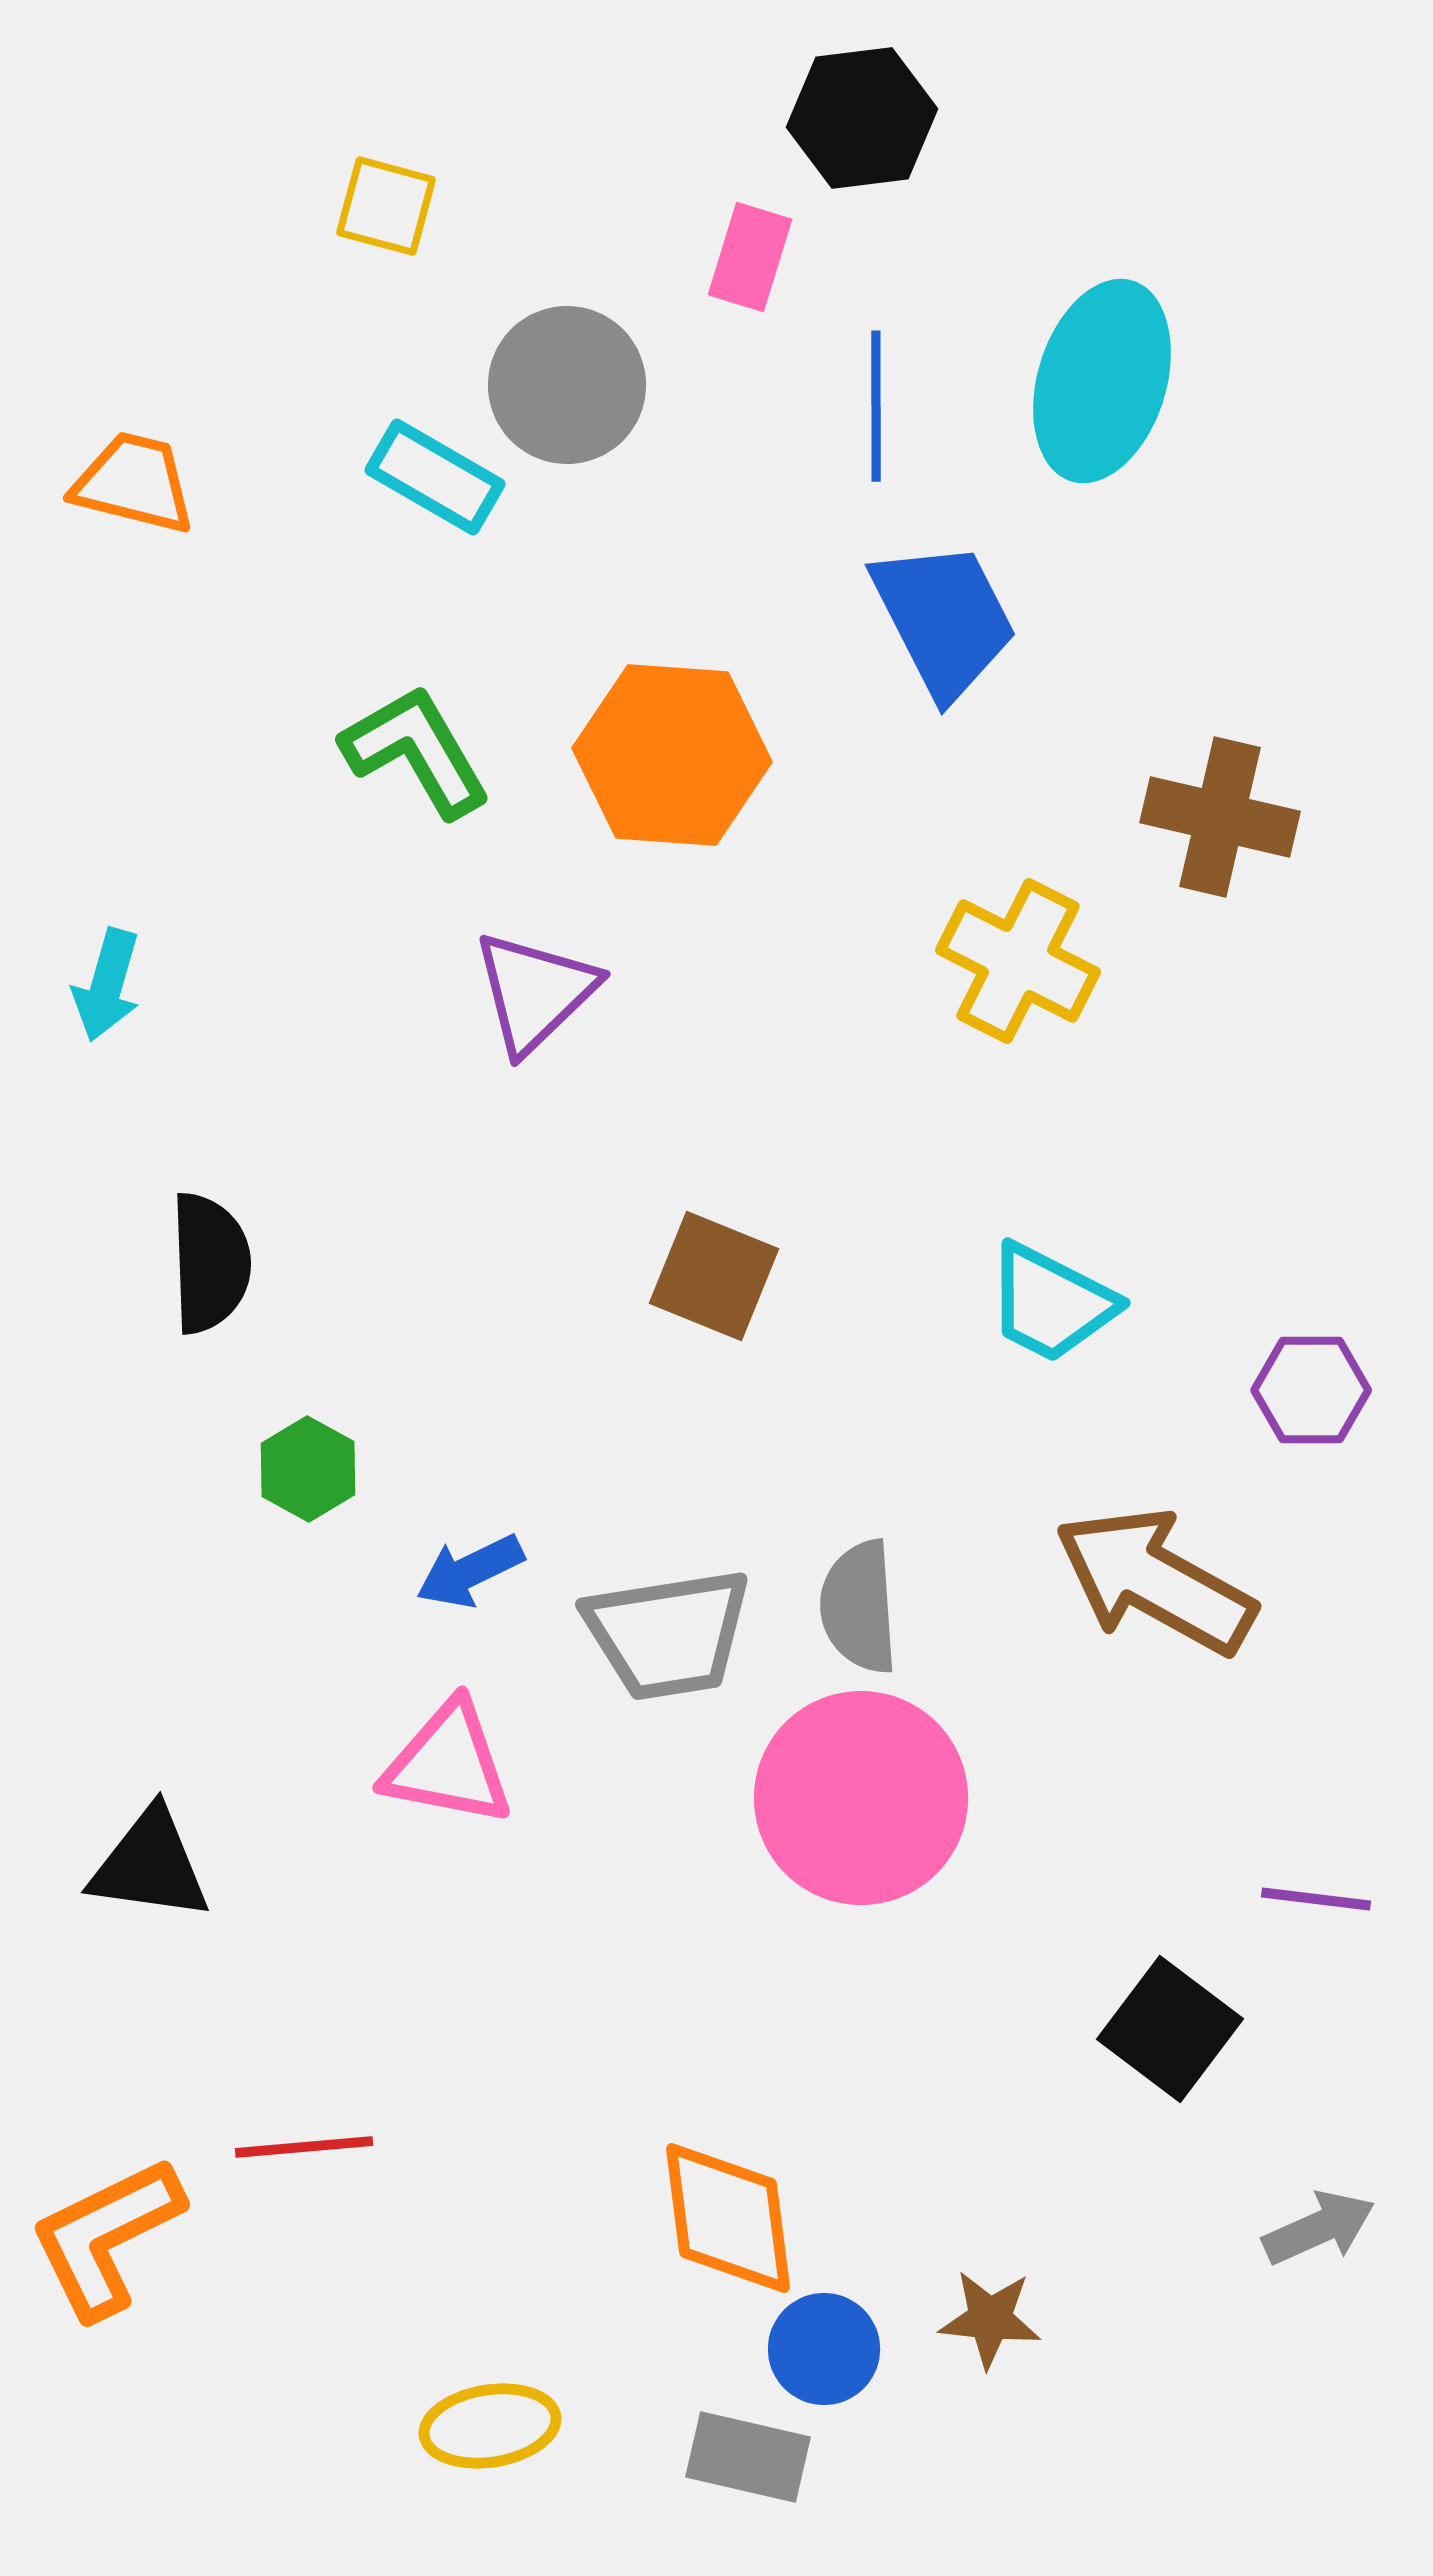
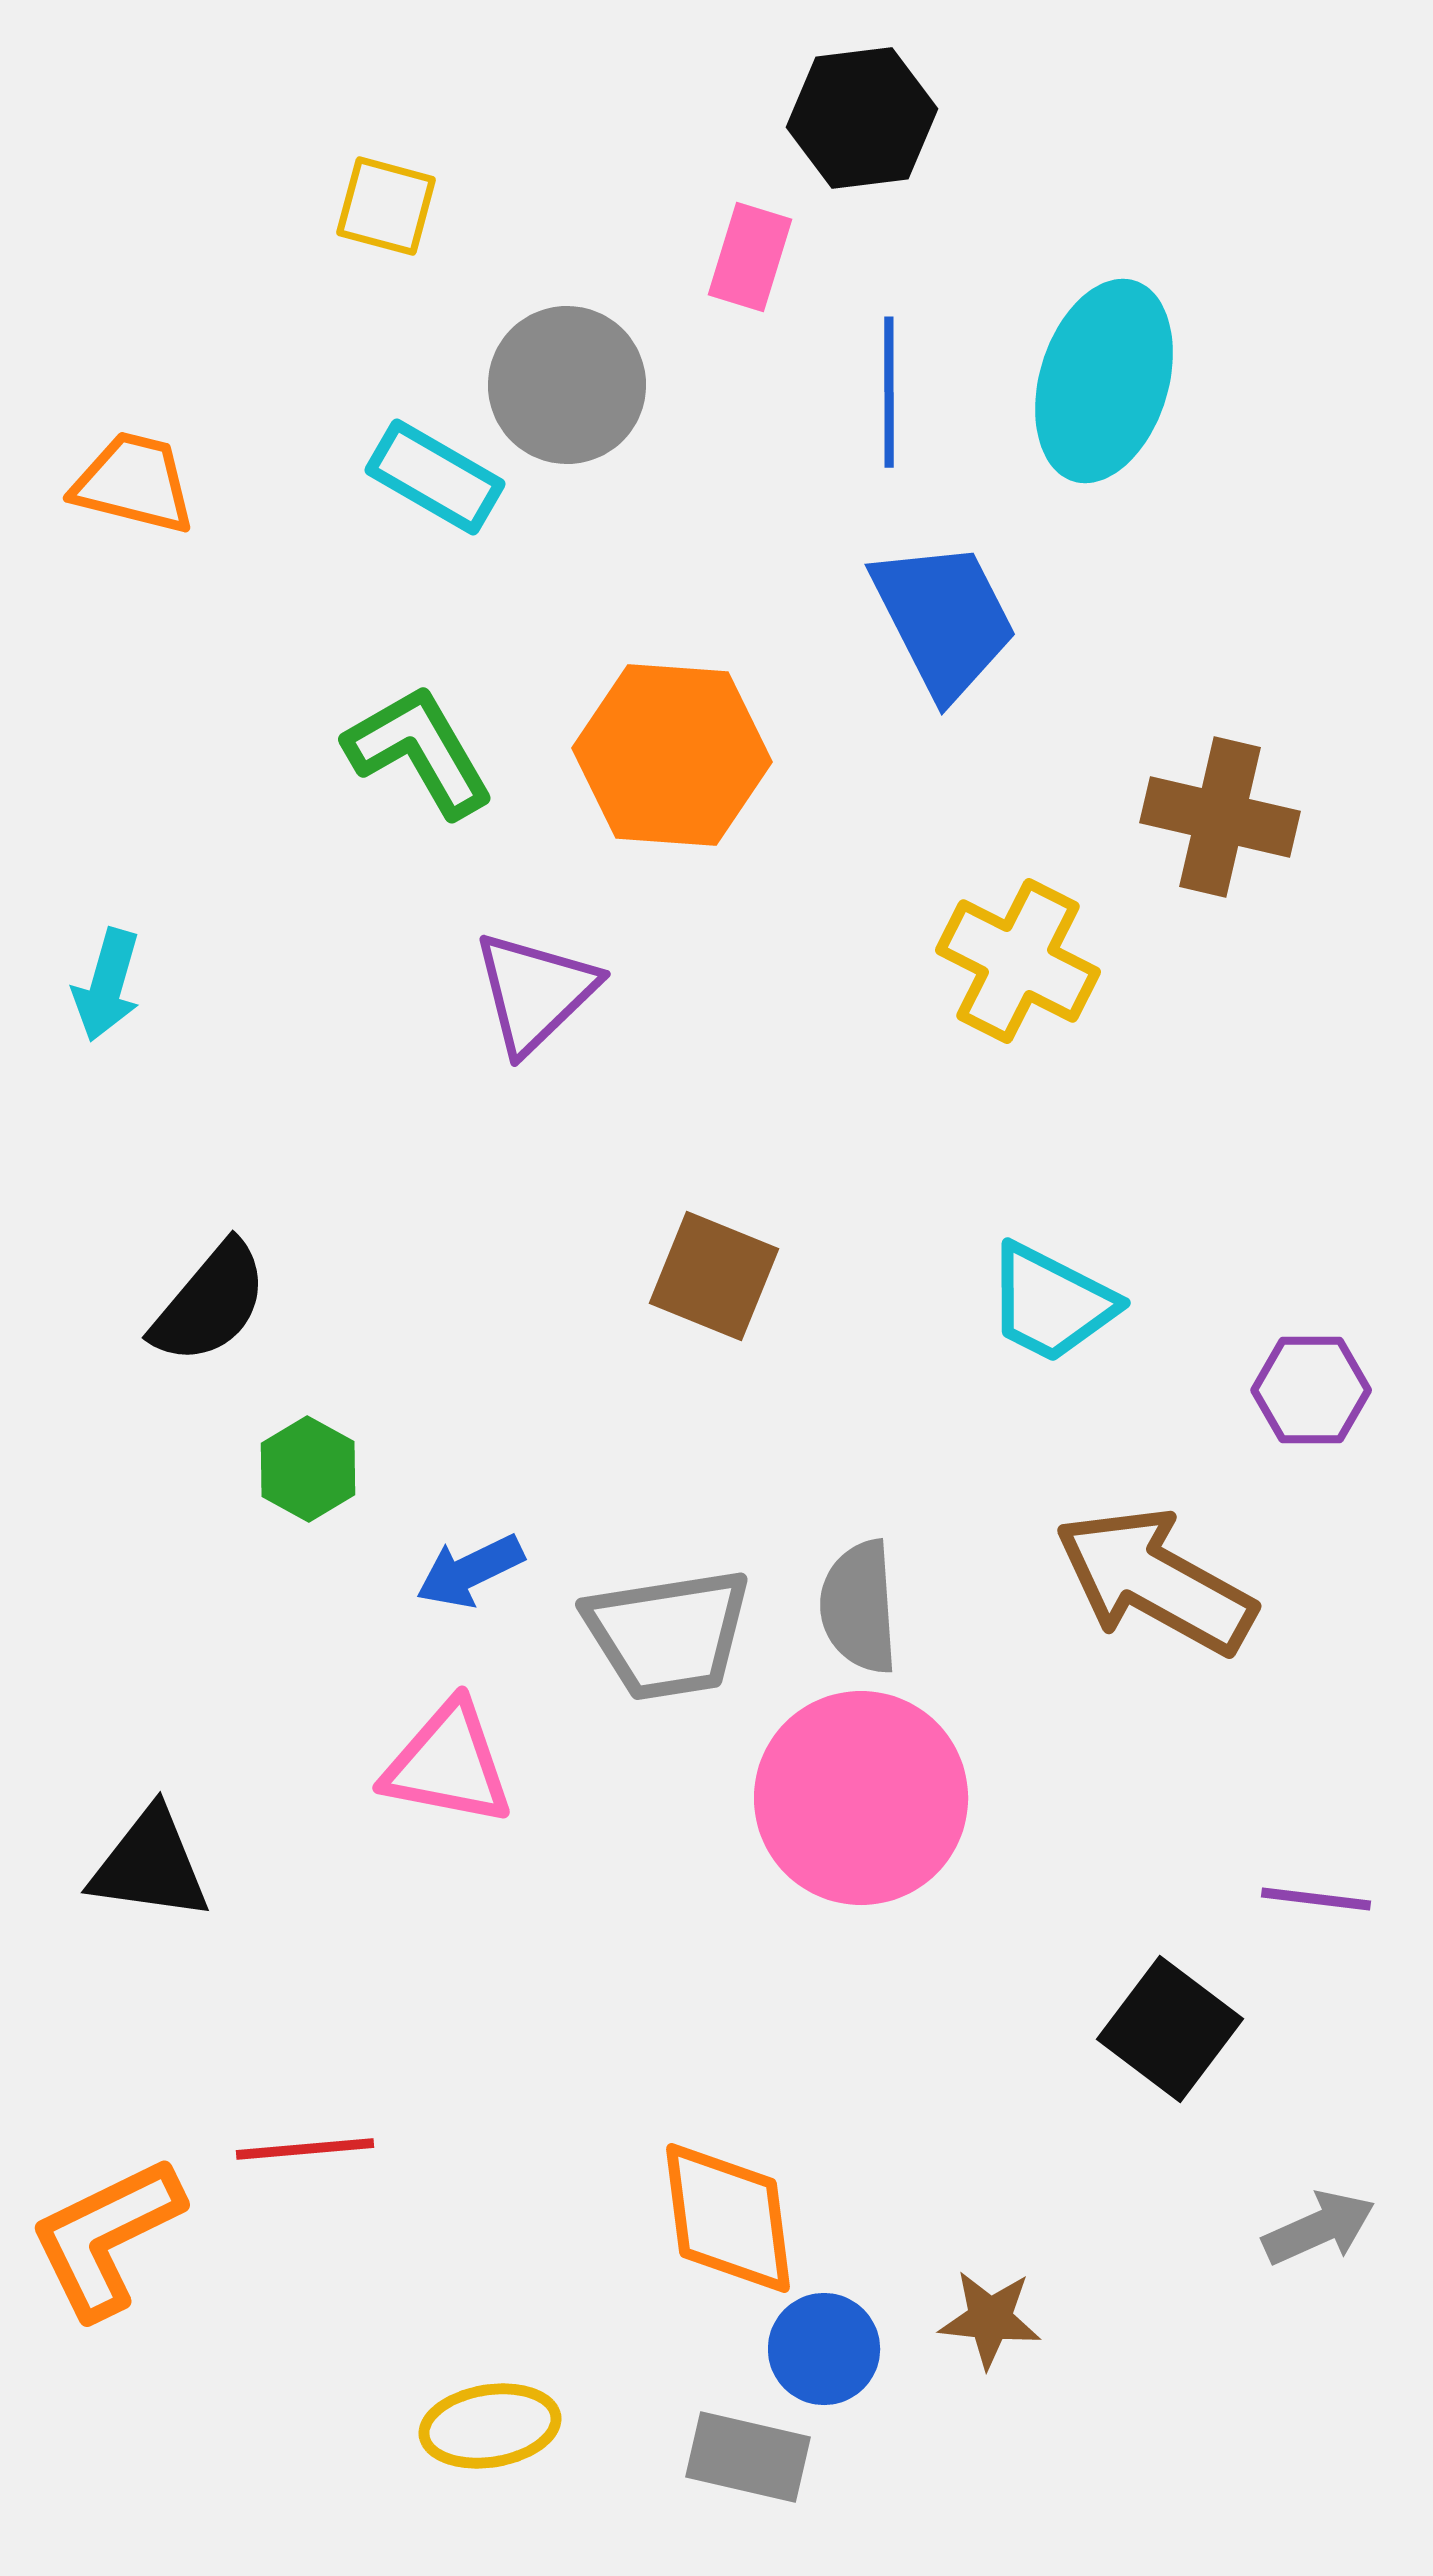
cyan ellipse: moved 2 px right
blue line: moved 13 px right, 14 px up
green L-shape: moved 3 px right
black semicircle: moved 40 px down; rotated 42 degrees clockwise
red line: moved 1 px right, 2 px down
